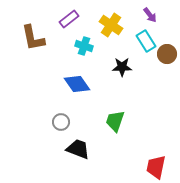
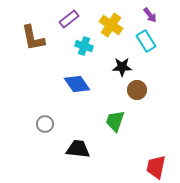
brown circle: moved 30 px left, 36 px down
gray circle: moved 16 px left, 2 px down
black trapezoid: rotated 15 degrees counterclockwise
